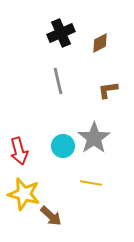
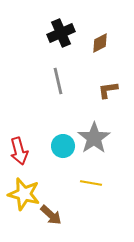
brown arrow: moved 1 px up
